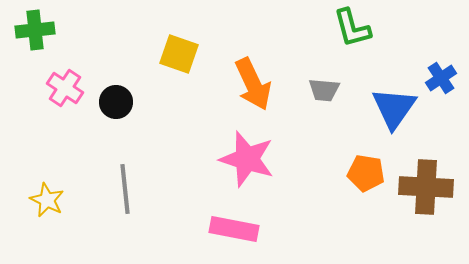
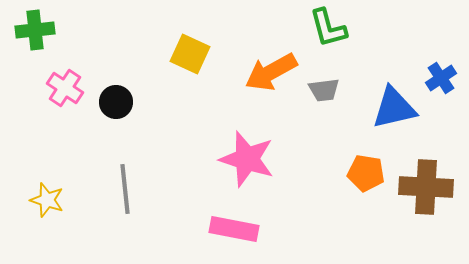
green L-shape: moved 24 px left
yellow square: moved 11 px right; rotated 6 degrees clockwise
orange arrow: moved 18 px right, 12 px up; rotated 86 degrees clockwise
gray trapezoid: rotated 12 degrees counterclockwise
blue triangle: rotated 42 degrees clockwise
yellow star: rotated 8 degrees counterclockwise
